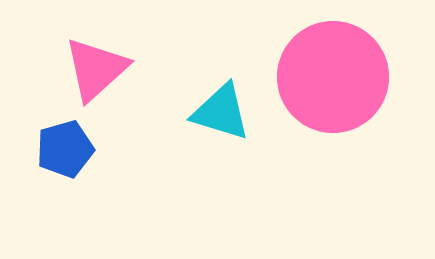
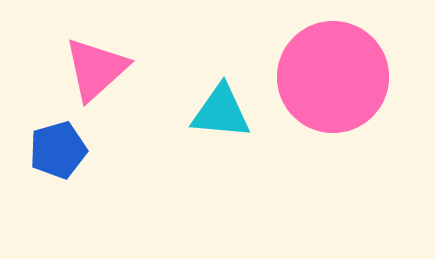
cyan triangle: rotated 12 degrees counterclockwise
blue pentagon: moved 7 px left, 1 px down
